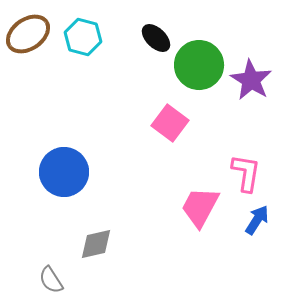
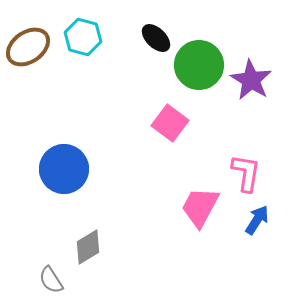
brown ellipse: moved 13 px down
blue circle: moved 3 px up
gray diamond: moved 8 px left, 3 px down; rotated 18 degrees counterclockwise
